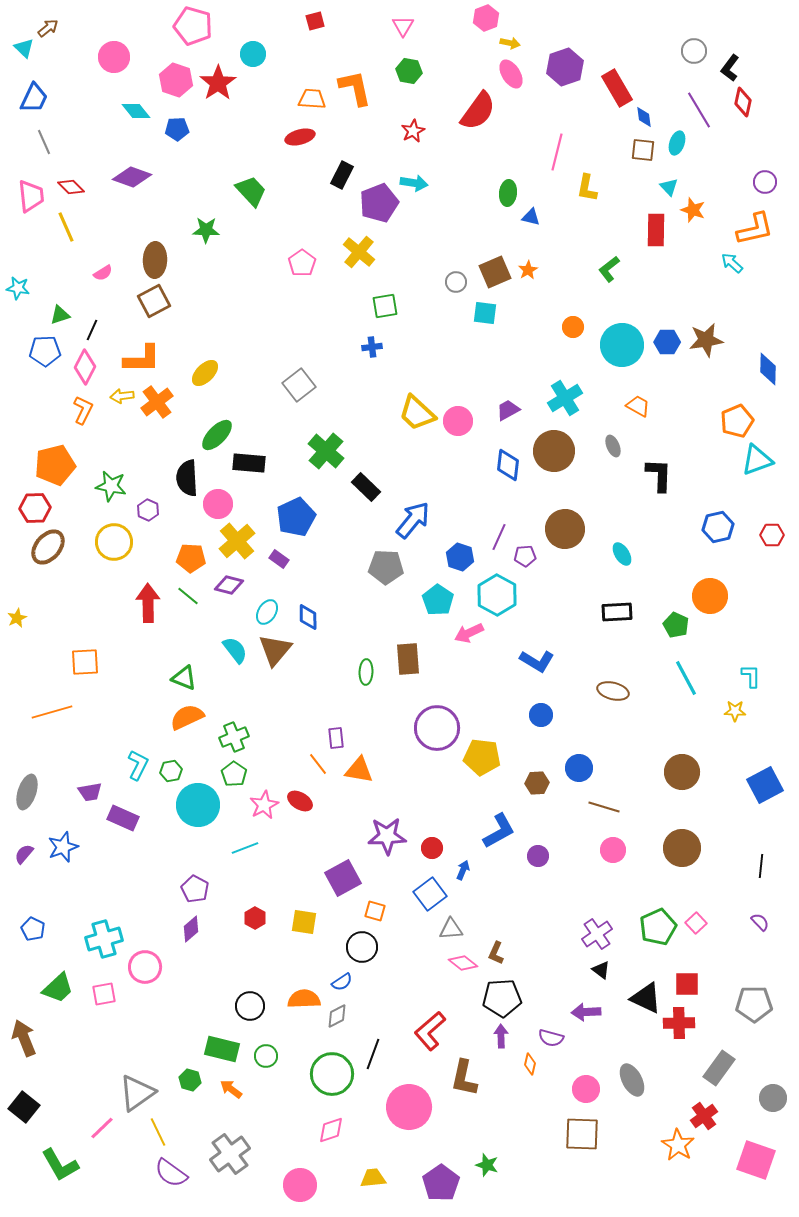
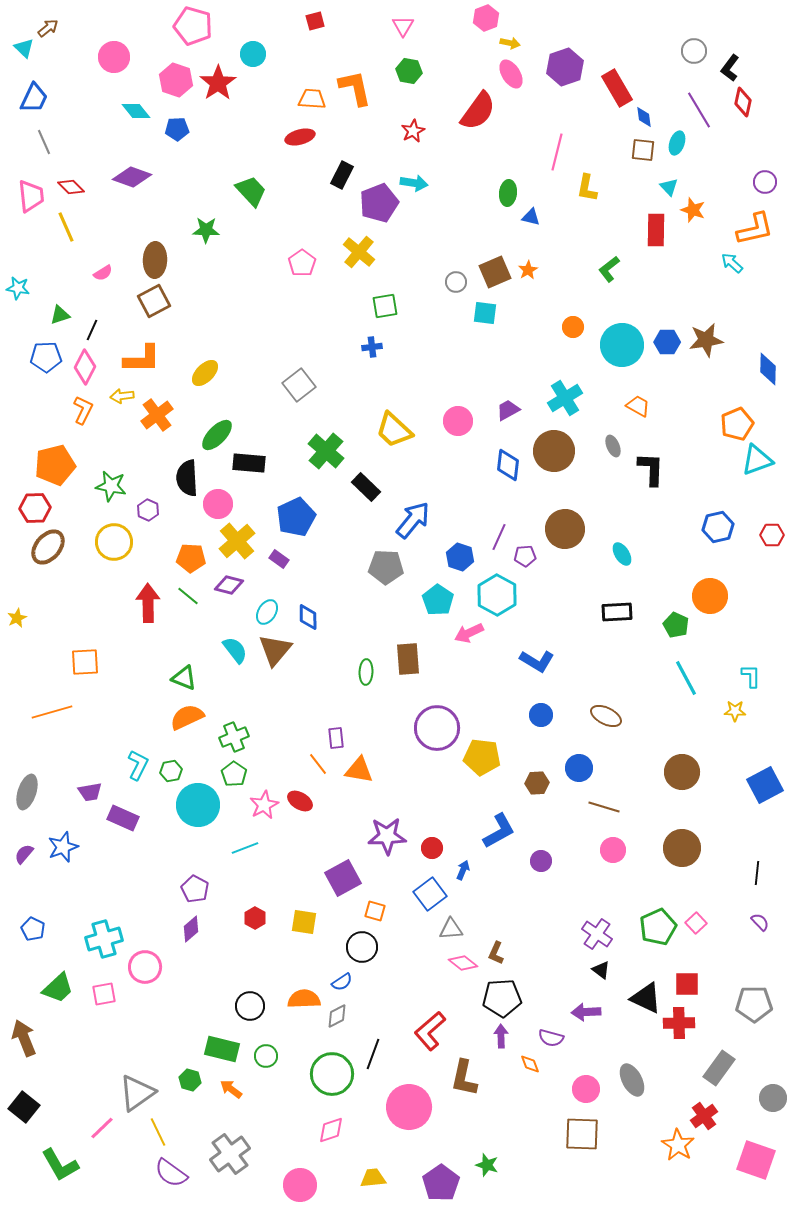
blue pentagon at (45, 351): moved 1 px right, 6 px down
orange cross at (157, 402): moved 13 px down
yellow trapezoid at (417, 413): moved 23 px left, 17 px down
orange pentagon at (737, 421): moved 3 px down
black L-shape at (659, 475): moved 8 px left, 6 px up
brown ellipse at (613, 691): moved 7 px left, 25 px down; rotated 12 degrees clockwise
purple circle at (538, 856): moved 3 px right, 5 px down
black line at (761, 866): moved 4 px left, 7 px down
purple cross at (597, 934): rotated 20 degrees counterclockwise
orange diamond at (530, 1064): rotated 35 degrees counterclockwise
